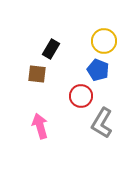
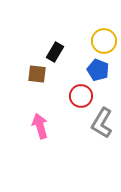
black rectangle: moved 4 px right, 3 px down
